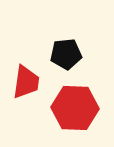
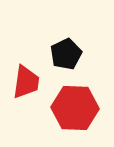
black pentagon: rotated 20 degrees counterclockwise
